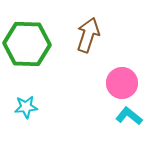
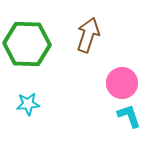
cyan star: moved 2 px right, 3 px up
cyan L-shape: rotated 32 degrees clockwise
